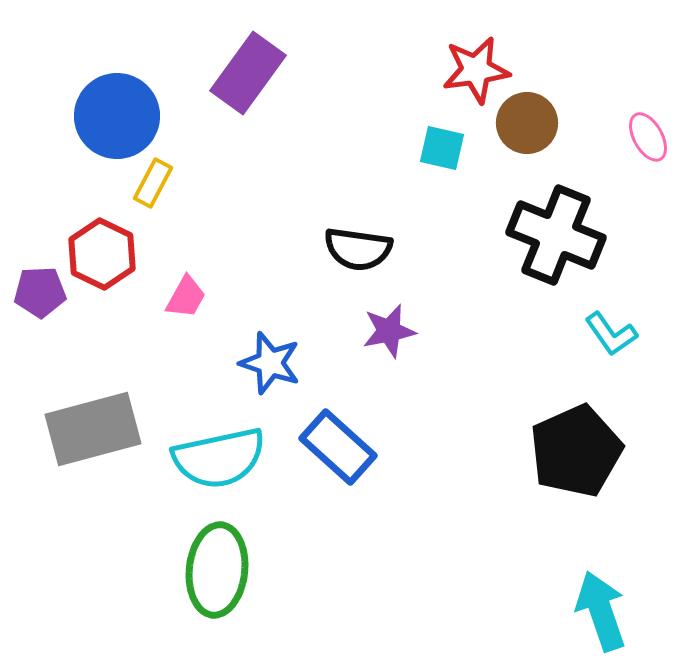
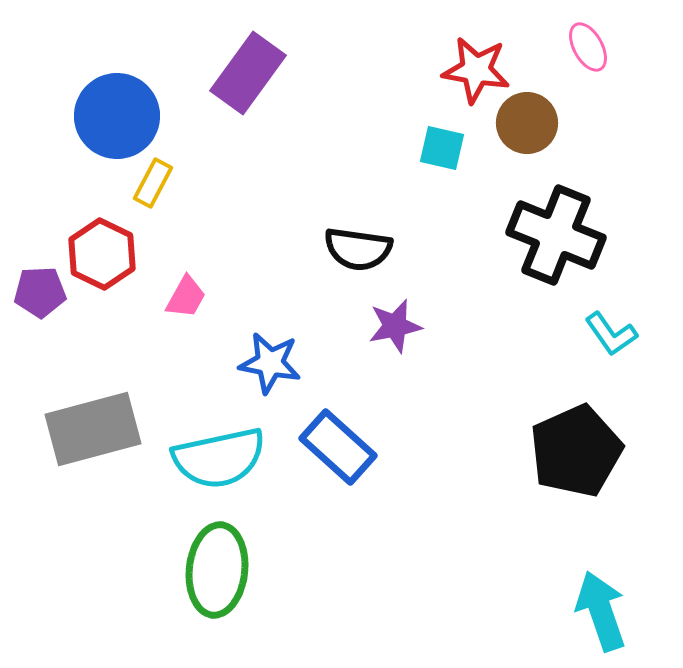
red star: rotated 18 degrees clockwise
pink ellipse: moved 60 px left, 90 px up
purple star: moved 6 px right, 5 px up
blue star: rotated 8 degrees counterclockwise
